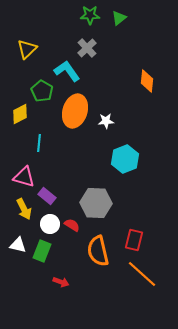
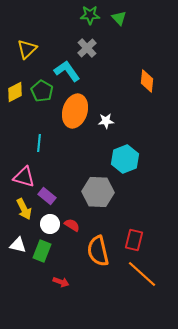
green triangle: rotated 35 degrees counterclockwise
yellow diamond: moved 5 px left, 22 px up
gray hexagon: moved 2 px right, 11 px up
